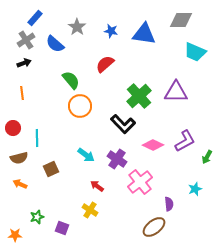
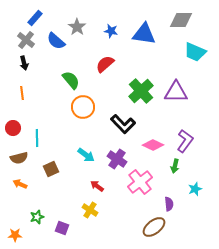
gray cross: rotated 18 degrees counterclockwise
blue semicircle: moved 1 px right, 3 px up
black arrow: rotated 96 degrees clockwise
green cross: moved 2 px right, 5 px up
orange circle: moved 3 px right, 1 px down
purple L-shape: rotated 25 degrees counterclockwise
green arrow: moved 32 px left, 9 px down; rotated 16 degrees counterclockwise
